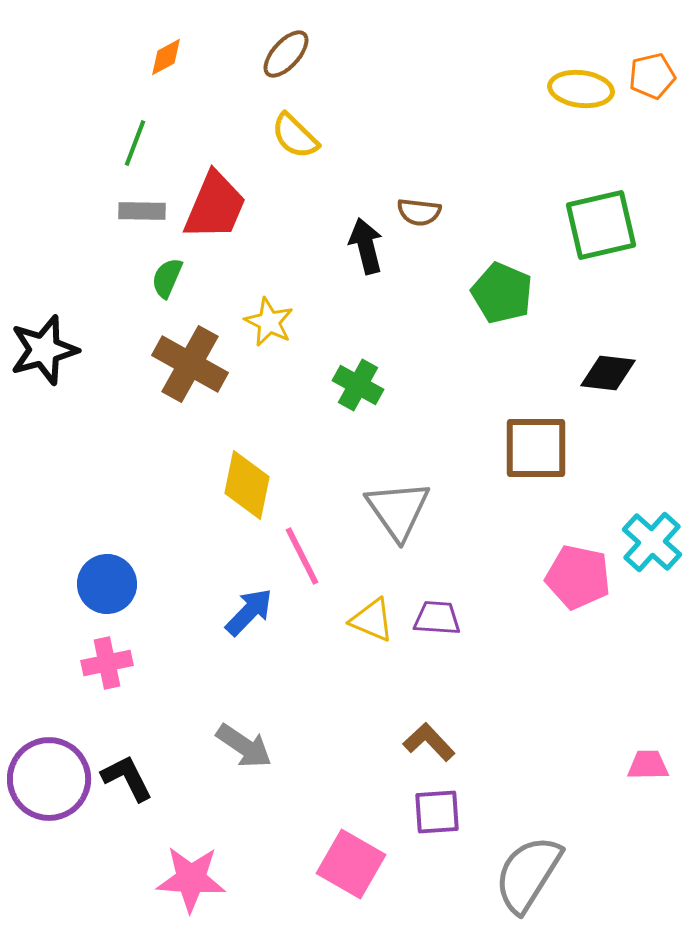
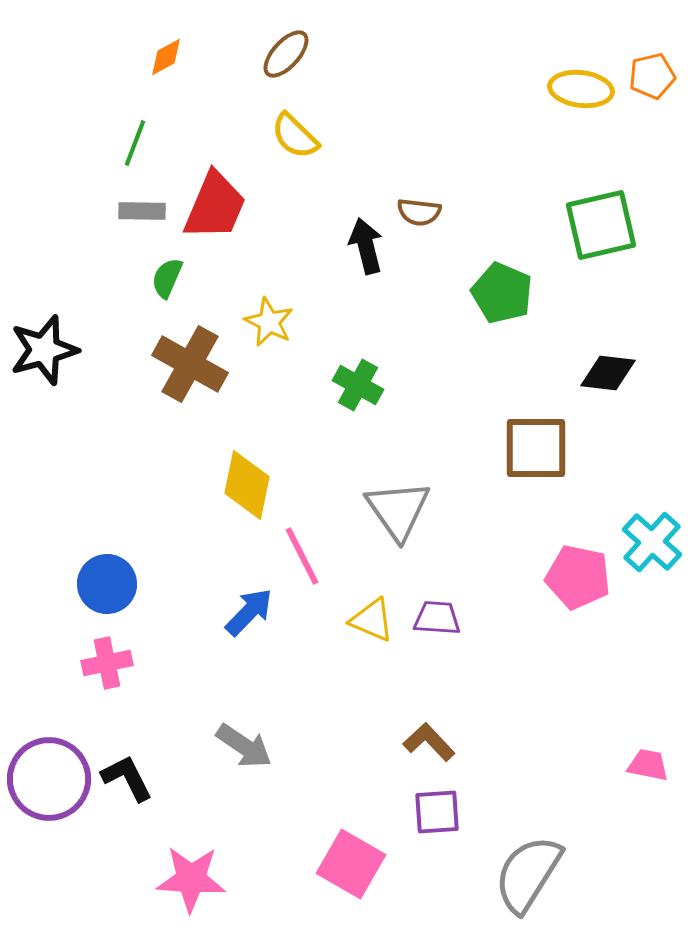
pink trapezoid: rotated 12 degrees clockwise
